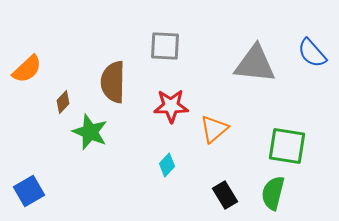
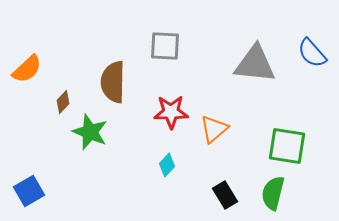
red star: moved 6 px down
